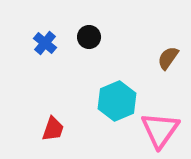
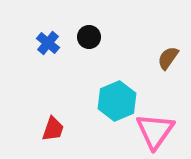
blue cross: moved 3 px right
pink triangle: moved 5 px left, 1 px down
